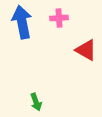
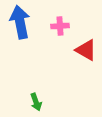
pink cross: moved 1 px right, 8 px down
blue arrow: moved 2 px left
